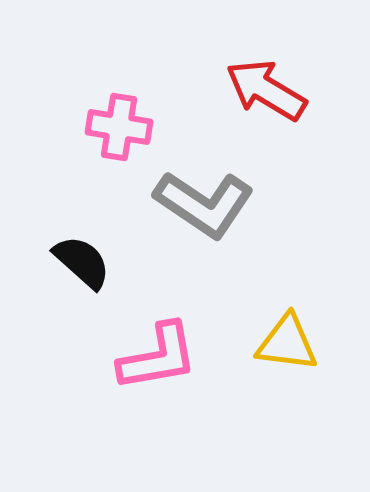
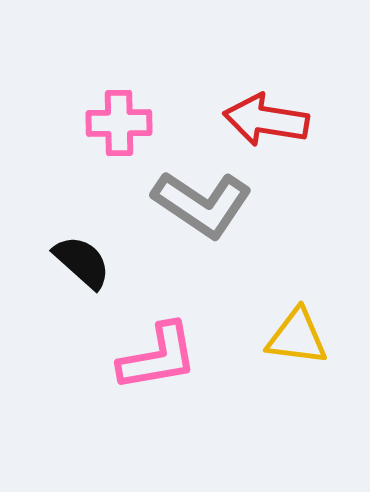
red arrow: moved 30 px down; rotated 22 degrees counterclockwise
pink cross: moved 4 px up; rotated 10 degrees counterclockwise
gray L-shape: moved 2 px left
yellow triangle: moved 10 px right, 6 px up
